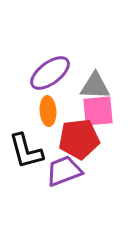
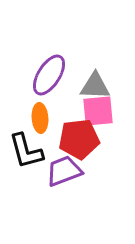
purple ellipse: moved 1 px left, 2 px down; rotated 21 degrees counterclockwise
orange ellipse: moved 8 px left, 7 px down
